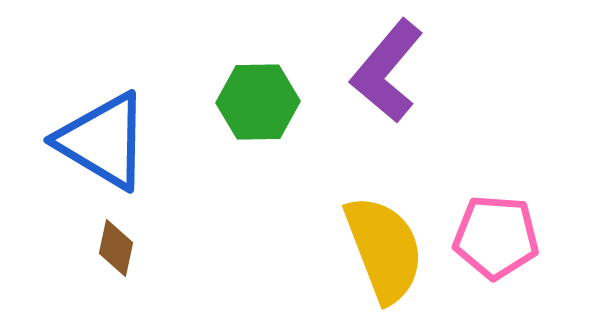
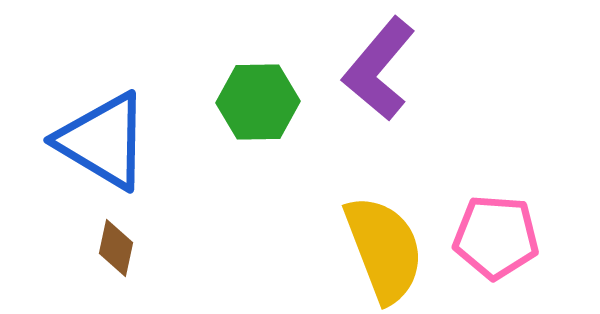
purple L-shape: moved 8 px left, 2 px up
